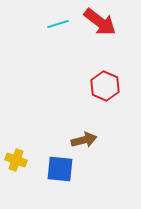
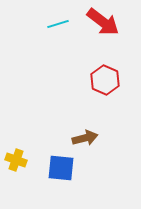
red arrow: moved 3 px right
red hexagon: moved 6 px up
brown arrow: moved 1 px right, 2 px up
blue square: moved 1 px right, 1 px up
